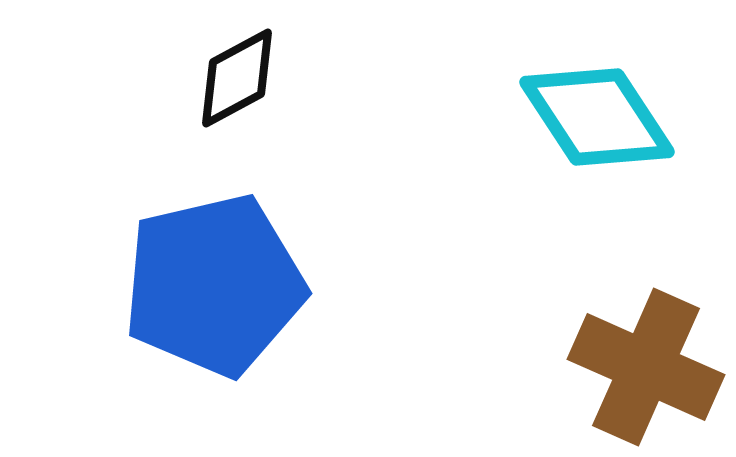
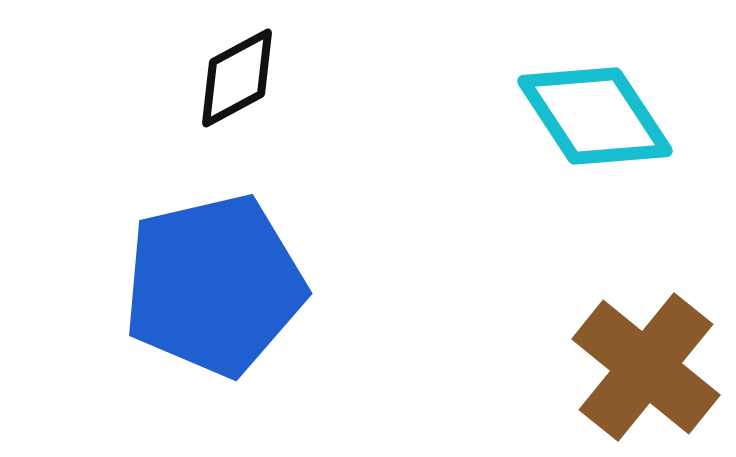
cyan diamond: moved 2 px left, 1 px up
brown cross: rotated 15 degrees clockwise
